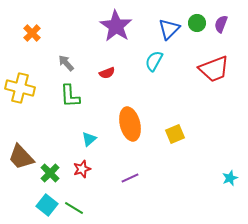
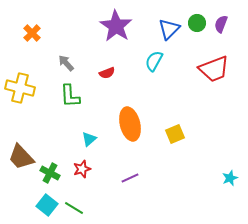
green cross: rotated 18 degrees counterclockwise
